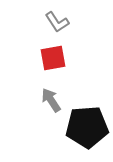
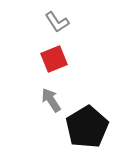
red square: moved 1 px right, 1 px down; rotated 12 degrees counterclockwise
black pentagon: rotated 27 degrees counterclockwise
